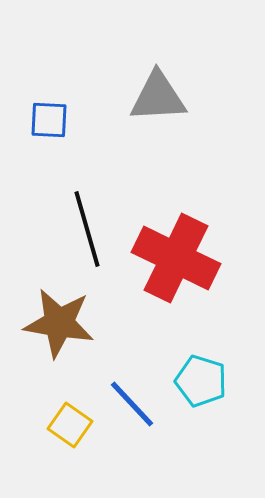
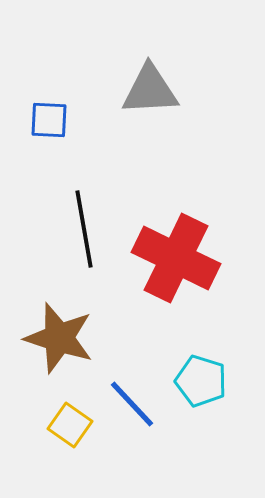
gray triangle: moved 8 px left, 7 px up
black line: moved 3 px left; rotated 6 degrees clockwise
brown star: moved 15 px down; rotated 8 degrees clockwise
